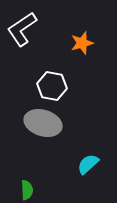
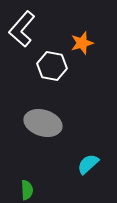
white L-shape: rotated 15 degrees counterclockwise
white hexagon: moved 20 px up
